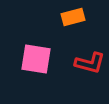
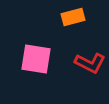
red L-shape: rotated 12 degrees clockwise
